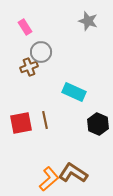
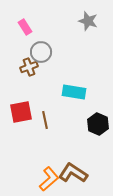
cyan rectangle: rotated 15 degrees counterclockwise
red square: moved 11 px up
